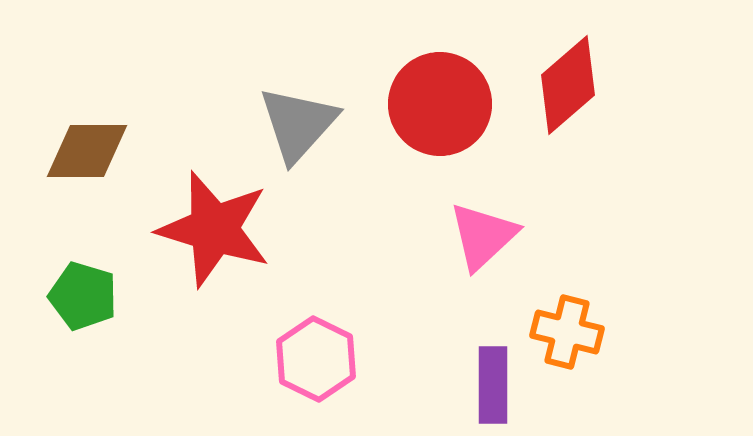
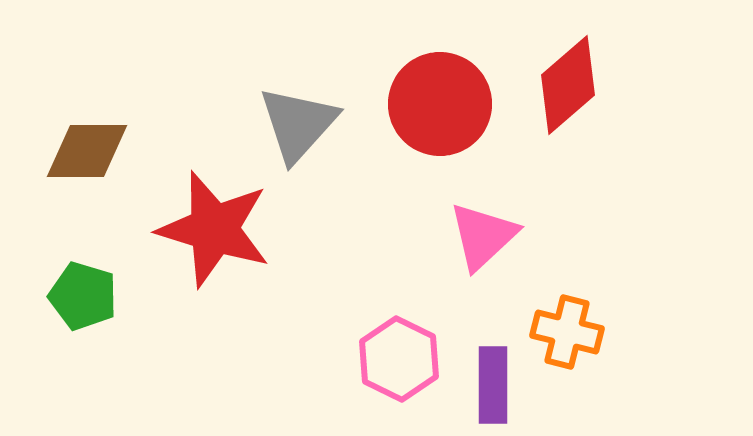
pink hexagon: moved 83 px right
